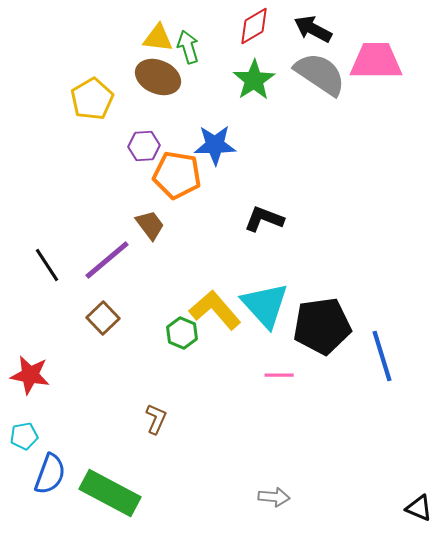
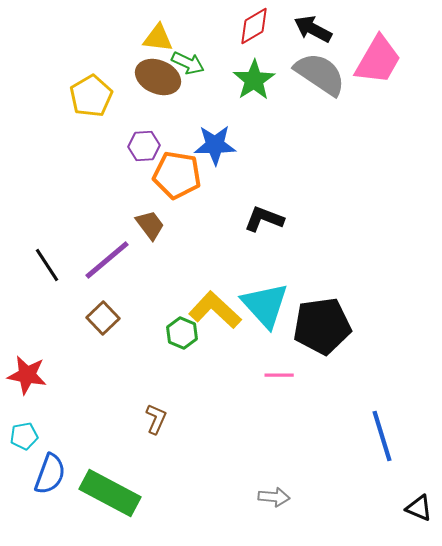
green arrow: moved 16 px down; rotated 132 degrees clockwise
pink trapezoid: moved 2 px right, 1 px up; rotated 120 degrees clockwise
yellow pentagon: moved 1 px left, 3 px up
yellow L-shape: rotated 6 degrees counterclockwise
blue line: moved 80 px down
red star: moved 3 px left
